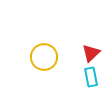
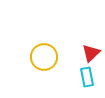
cyan rectangle: moved 4 px left
